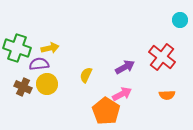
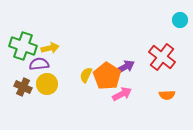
green cross: moved 6 px right, 2 px up
orange pentagon: moved 1 px right, 35 px up
